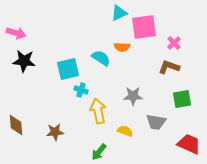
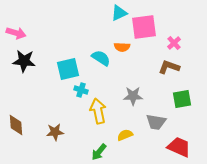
yellow semicircle: moved 4 px down; rotated 42 degrees counterclockwise
red trapezoid: moved 10 px left, 3 px down
